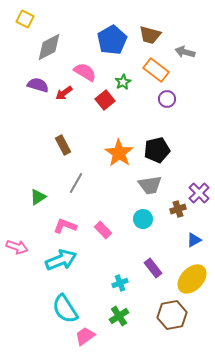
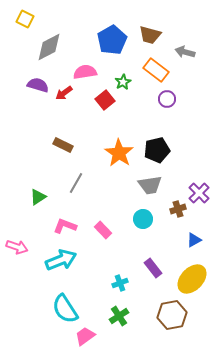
pink semicircle: rotated 40 degrees counterclockwise
brown rectangle: rotated 36 degrees counterclockwise
